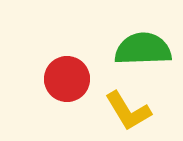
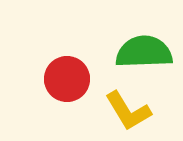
green semicircle: moved 1 px right, 3 px down
